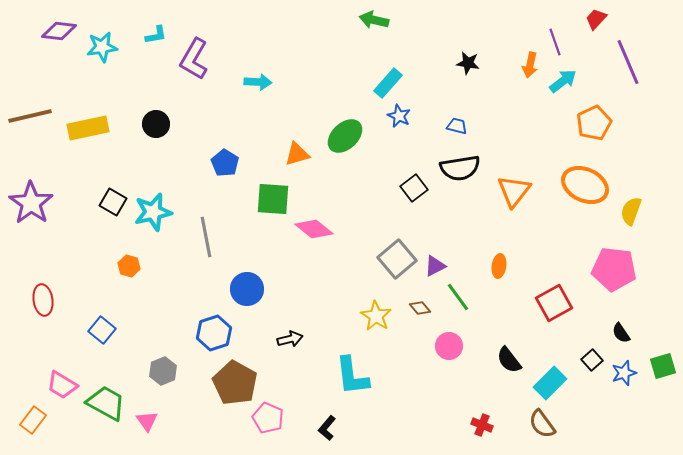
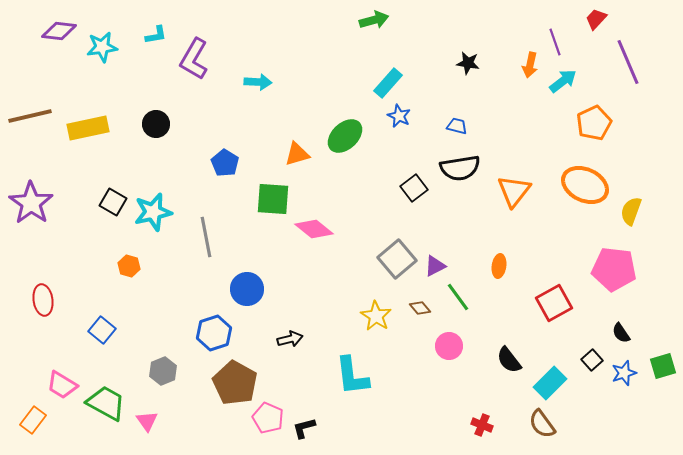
green arrow at (374, 20): rotated 152 degrees clockwise
black L-shape at (327, 428): moved 23 px left; rotated 35 degrees clockwise
